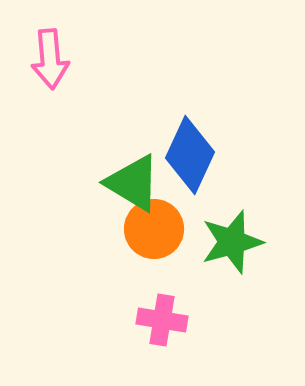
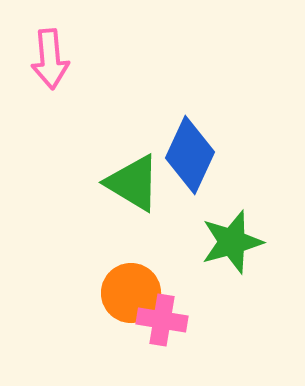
orange circle: moved 23 px left, 64 px down
